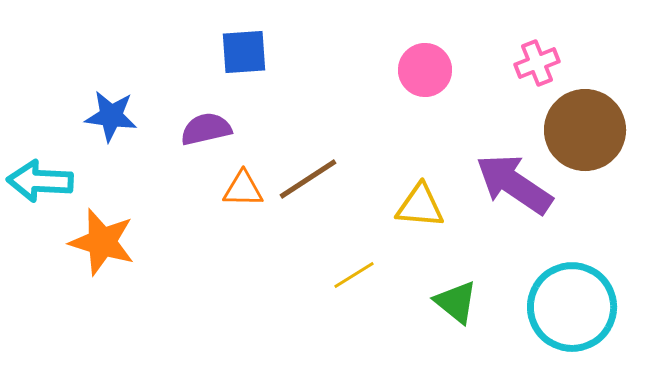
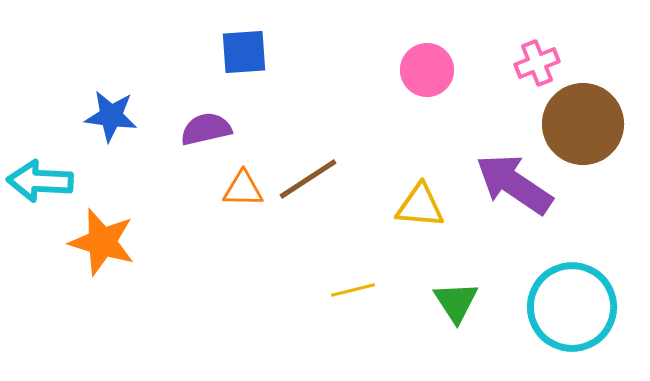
pink circle: moved 2 px right
brown circle: moved 2 px left, 6 px up
yellow line: moved 1 px left, 15 px down; rotated 18 degrees clockwise
green triangle: rotated 18 degrees clockwise
